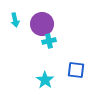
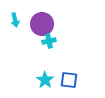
blue square: moved 7 px left, 10 px down
